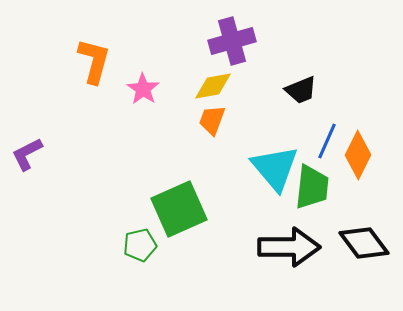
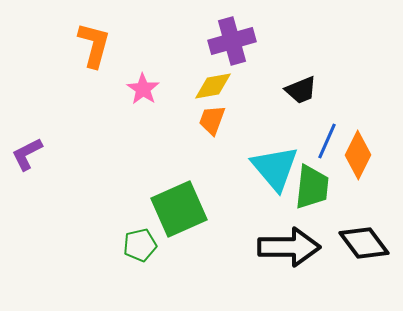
orange L-shape: moved 16 px up
